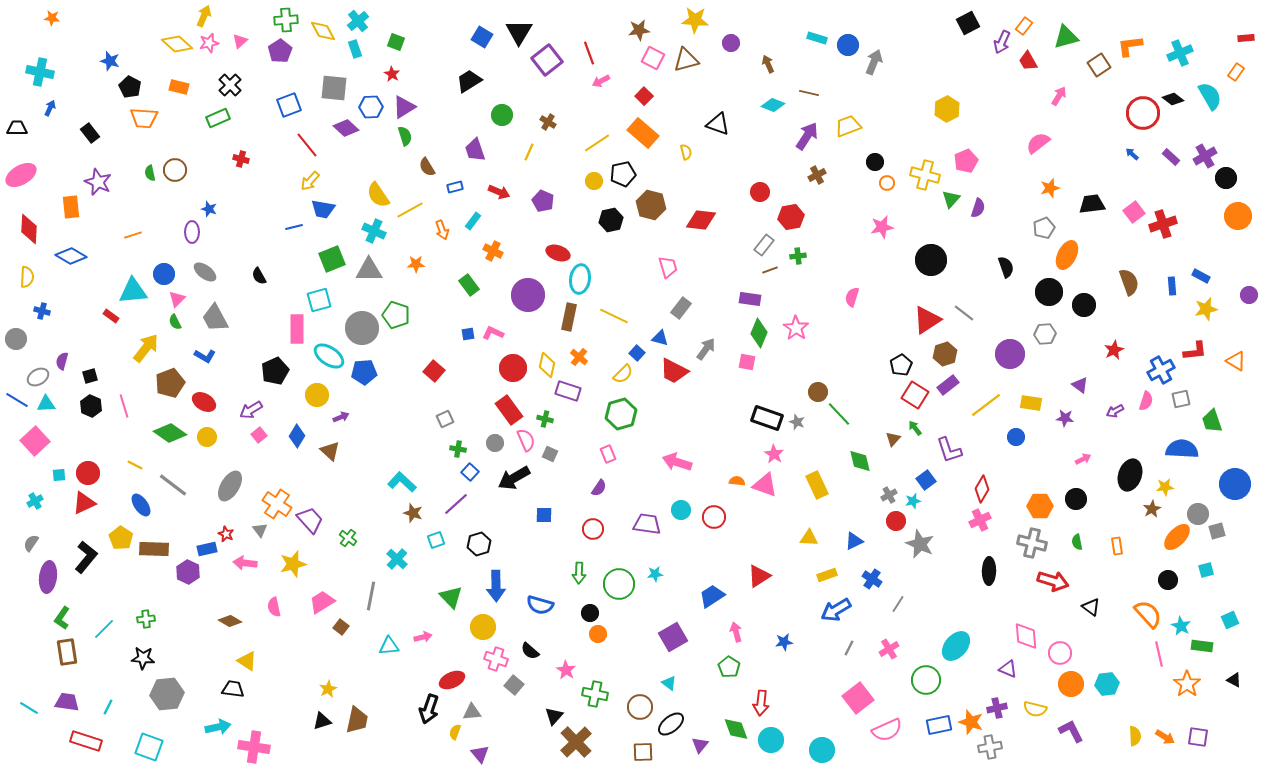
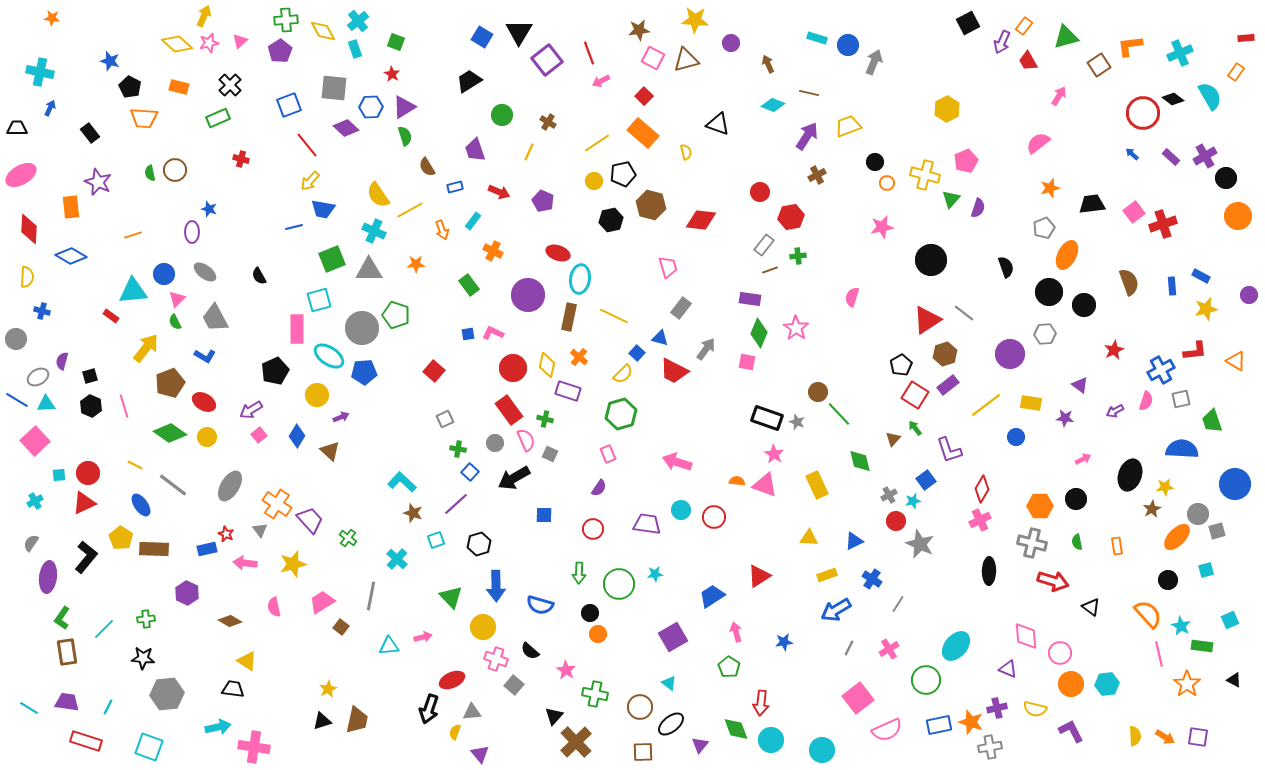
purple hexagon at (188, 572): moved 1 px left, 21 px down
